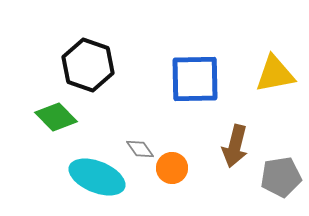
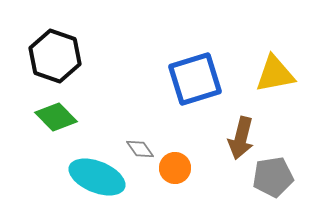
black hexagon: moved 33 px left, 9 px up
blue square: rotated 16 degrees counterclockwise
brown arrow: moved 6 px right, 8 px up
orange circle: moved 3 px right
gray pentagon: moved 8 px left
